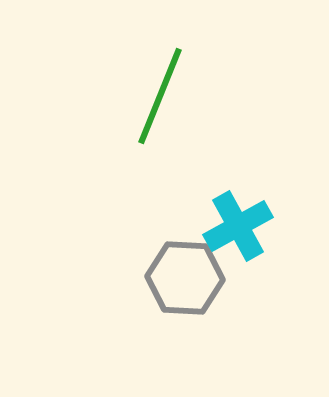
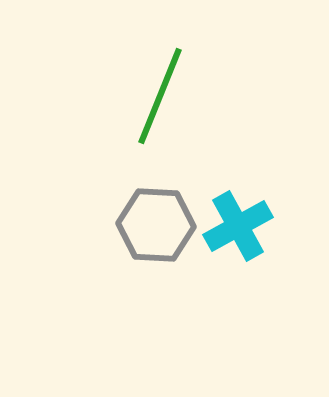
gray hexagon: moved 29 px left, 53 px up
